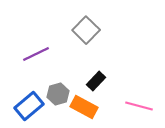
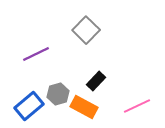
pink line: moved 2 px left; rotated 40 degrees counterclockwise
